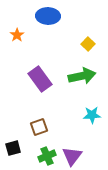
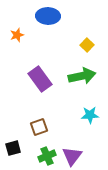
orange star: rotated 16 degrees clockwise
yellow square: moved 1 px left, 1 px down
cyan star: moved 2 px left
